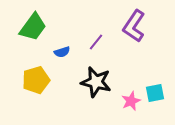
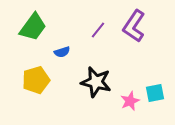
purple line: moved 2 px right, 12 px up
pink star: moved 1 px left
